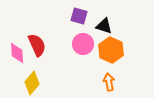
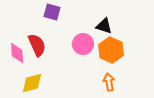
purple square: moved 27 px left, 4 px up
yellow diamond: rotated 35 degrees clockwise
